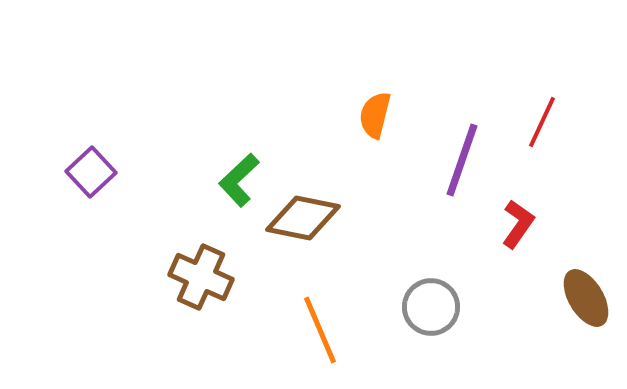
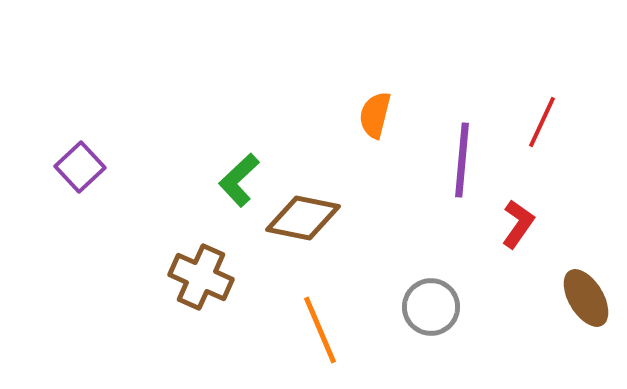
purple line: rotated 14 degrees counterclockwise
purple square: moved 11 px left, 5 px up
